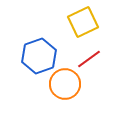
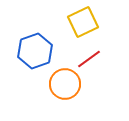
blue hexagon: moved 4 px left, 5 px up
